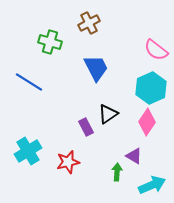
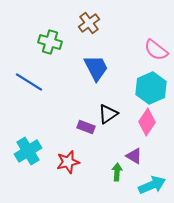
brown cross: rotated 10 degrees counterclockwise
purple rectangle: rotated 42 degrees counterclockwise
